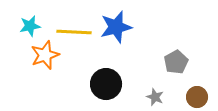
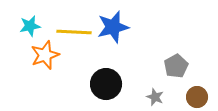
blue star: moved 3 px left
gray pentagon: moved 4 px down
